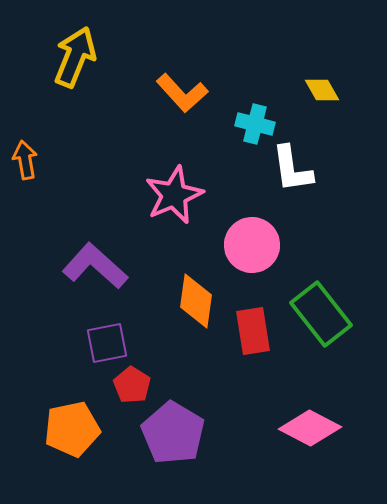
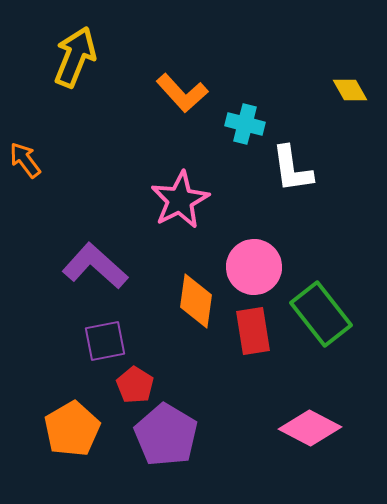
yellow diamond: moved 28 px right
cyan cross: moved 10 px left
orange arrow: rotated 27 degrees counterclockwise
pink star: moved 6 px right, 5 px down; rotated 4 degrees counterclockwise
pink circle: moved 2 px right, 22 px down
purple square: moved 2 px left, 2 px up
red pentagon: moved 3 px right
orange pentagon: rotated 18 degrees counterclockwise
purple pentagon: moved 7 px left, 2 px down
